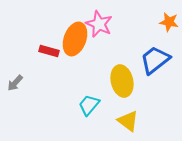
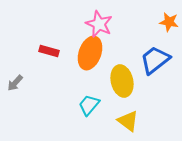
orange ellipse: moved 15 px right, 14 px down
